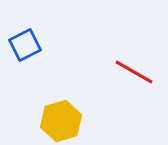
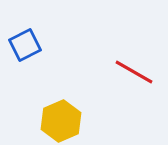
yellow hexagon: rotated 6 degrees counterclockwise
